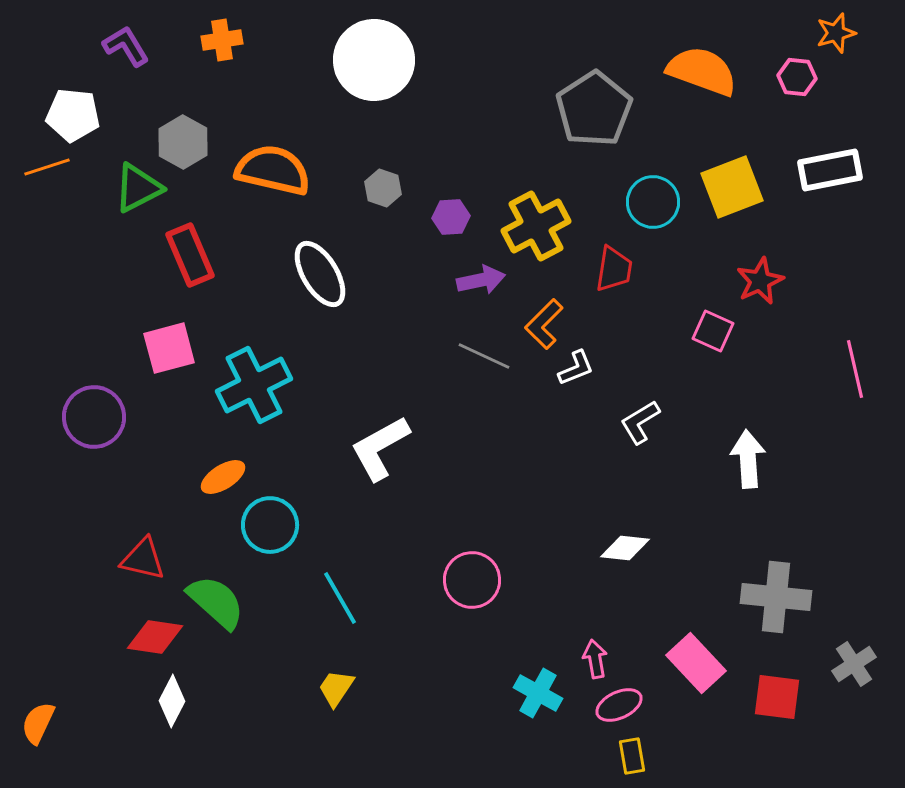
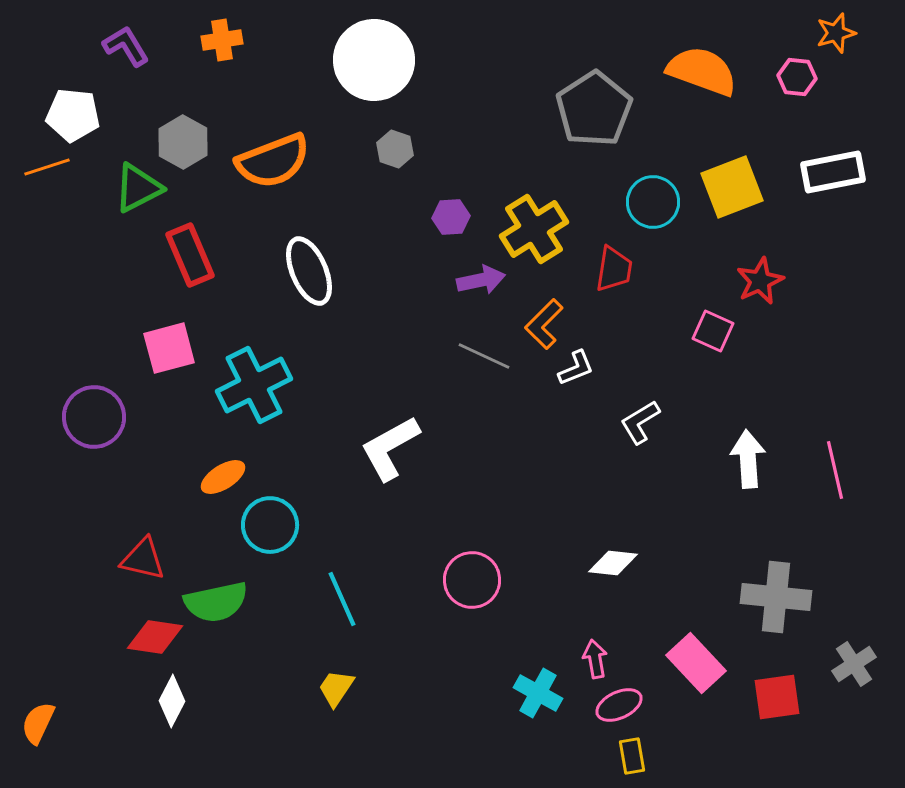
orange semicircle at (273, 170): moved 9 px up; rotated 146 degrees clockwise
white rectangle at (830, 170): moved 3 px right, 2 px down
gray hexagon at (383, 188): moved 12 px right, 39 px up
yellow cross at (536, 226): moved 2 px left, 3 px down; rotated 4 degrees counterclockwise
white ellipse at (320, 274): moved 11 px left, 3 px up; rotated 8 degrees clockwise
pink line at (855, 369): moved 20 px left, 101 px down
white L-shape at (380, 448): moved 10 px right
white diamond at (625, 548): moved 12 px left, 15 px down
cyan line at (340, 598): moved 2 px right, 1 px down; rotated 6 degrees clockwise
green semicircle at (216, 602): rotated 126 degrees clockwise
red square at (777, 697): rotated 15 degrees counterclockwise
